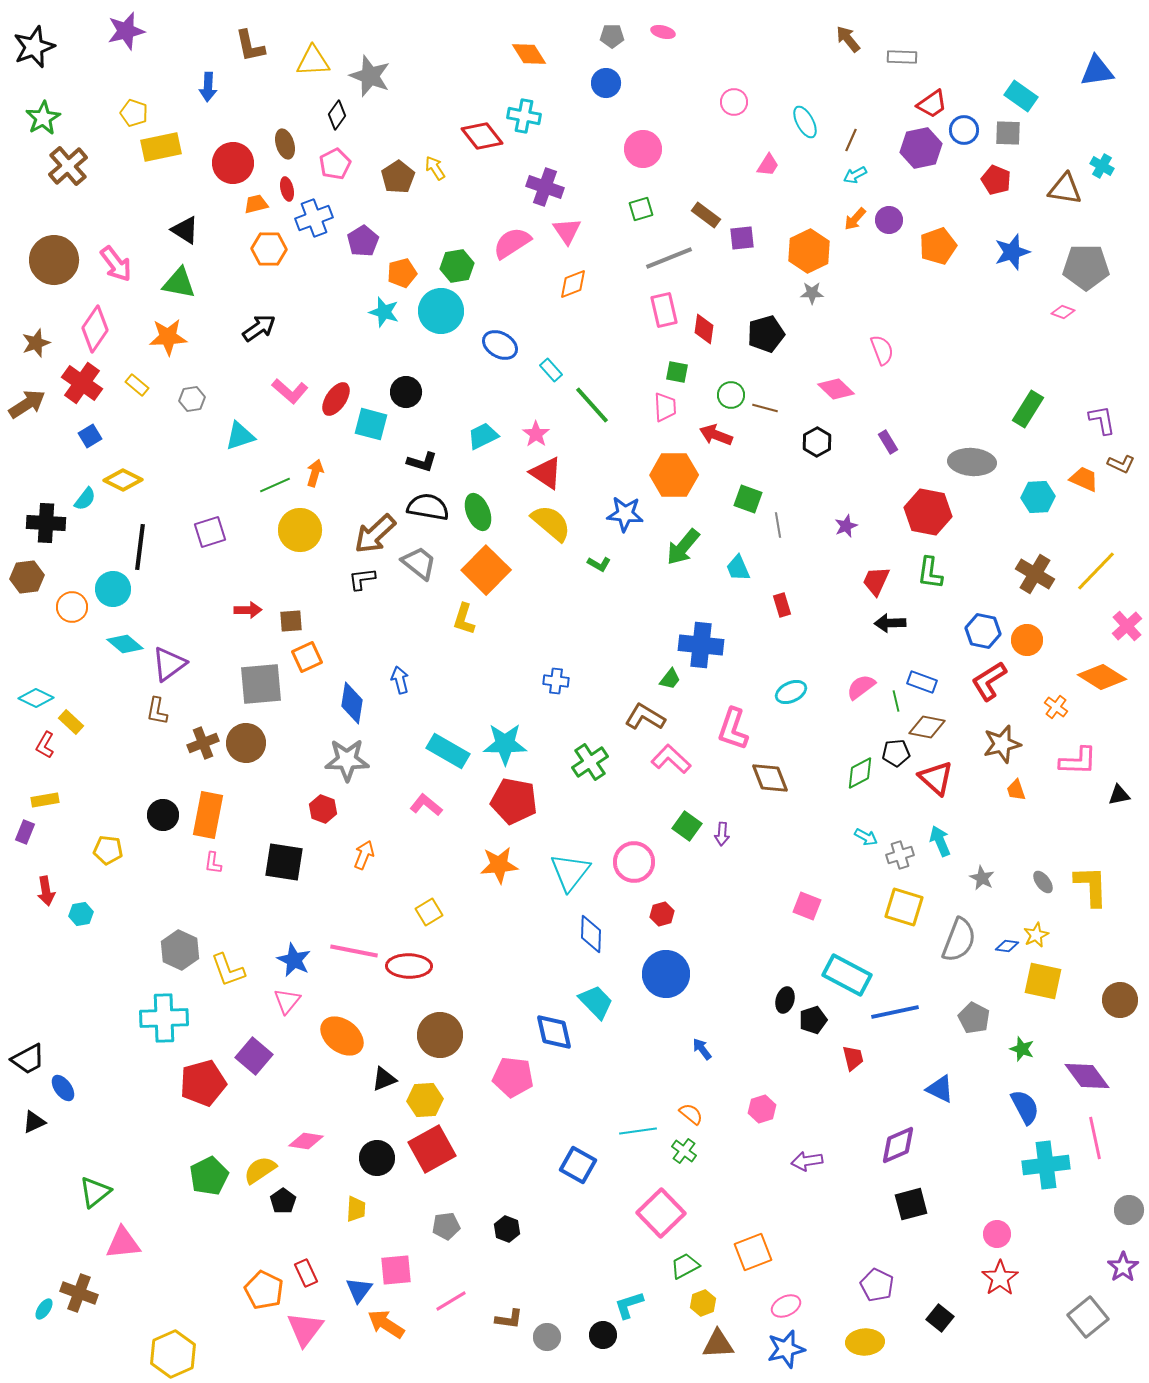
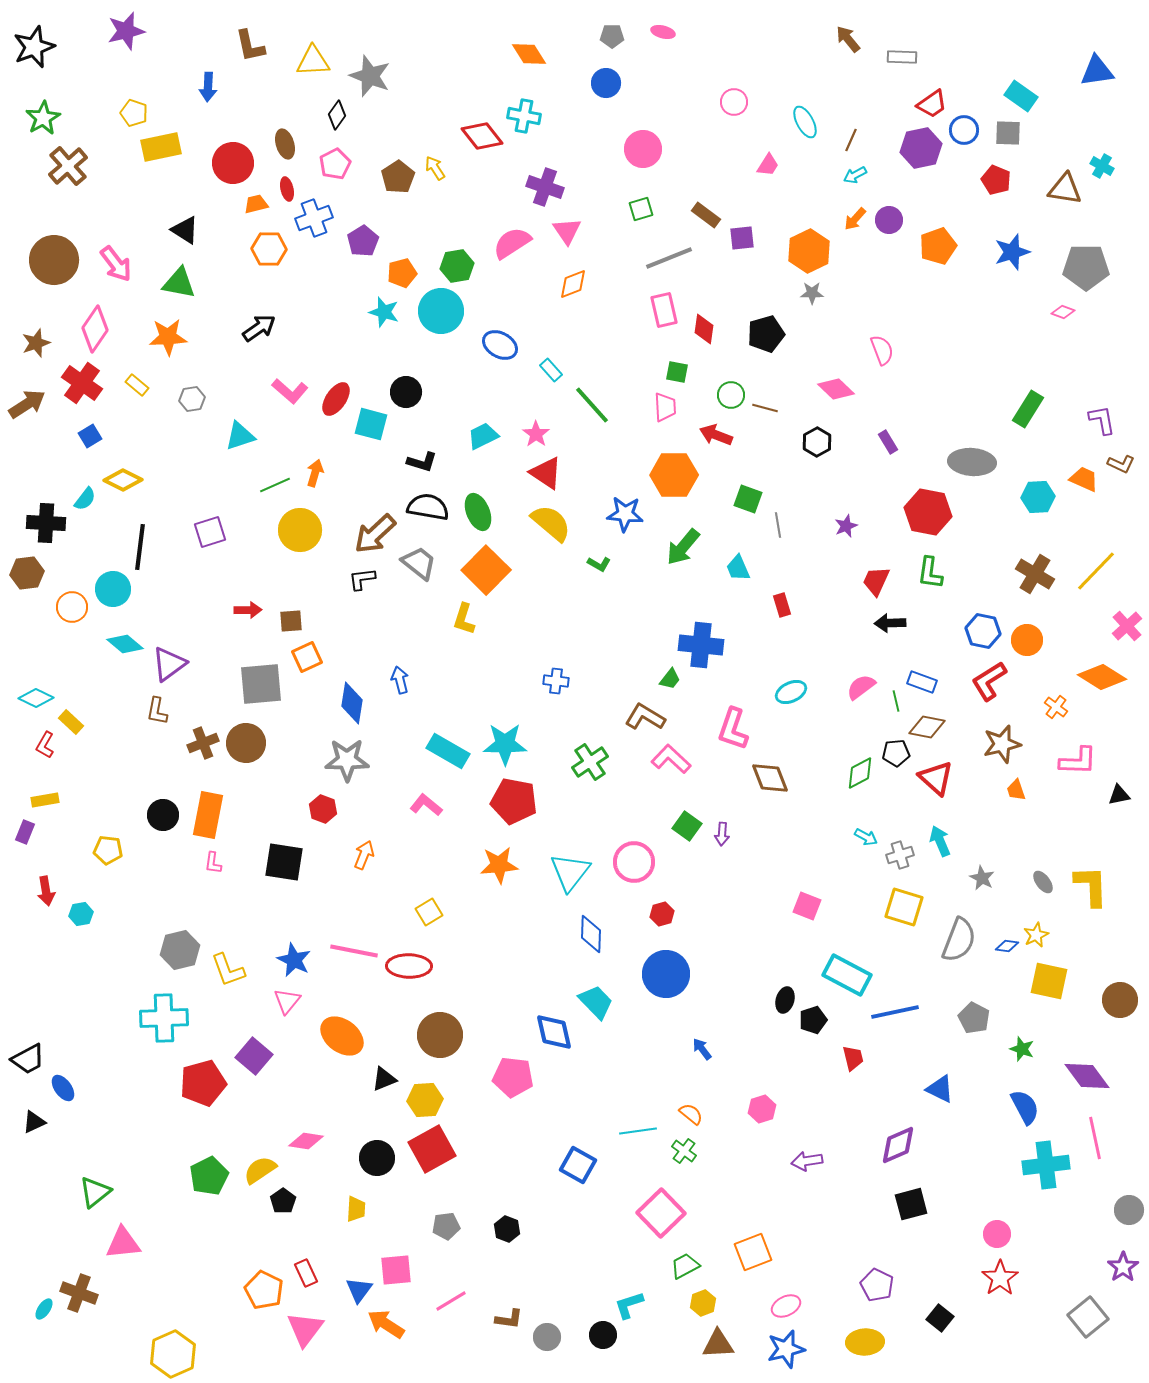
brown hexagon at (27, 577): moved 4 px up
gray hexagon at (180, 950): rotated 21 degrees clockwise
yellow square at (1043, 981): moved 6 px right
